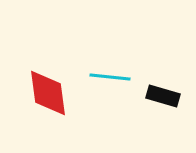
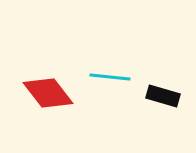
red diamond: rotated 30 degrees counterclockwise
